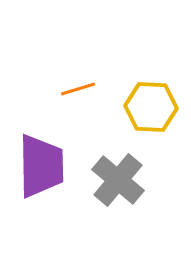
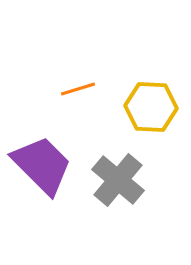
purple trapezoid: moved 1 px right, 1 px up; rotated 44 degrees counterclockwise
